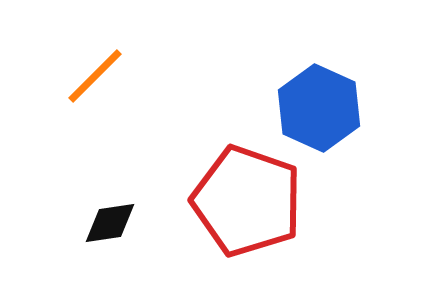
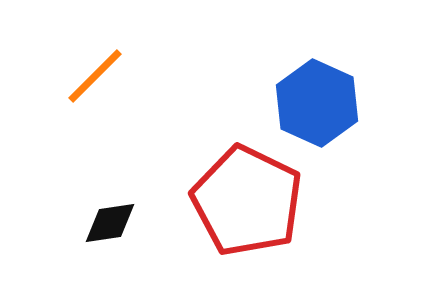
blue hexagon: moved 2 px left, 5 px up
red pentagon: rotated 7 degrees clockwise
